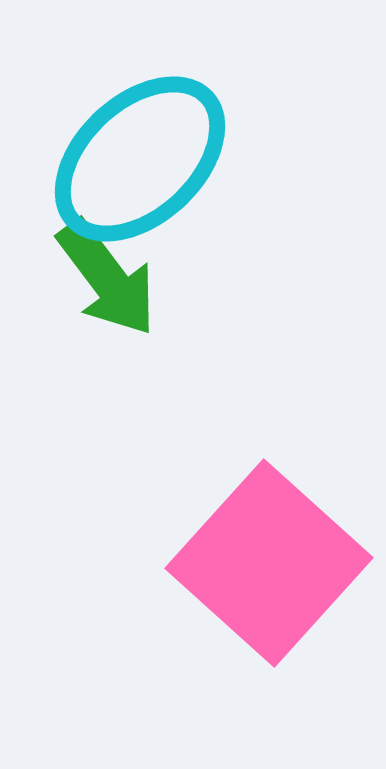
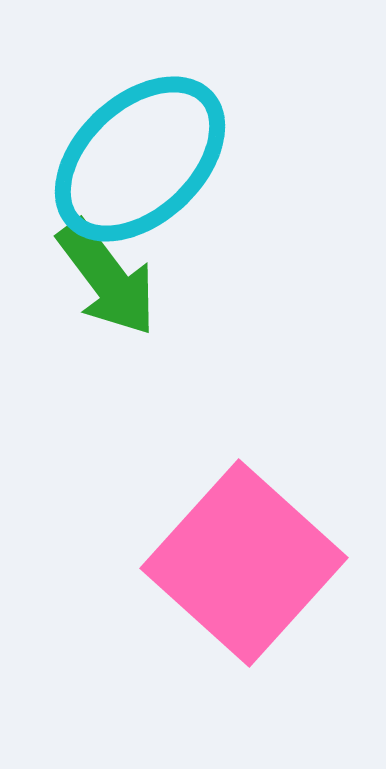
pink square: moved 25 px left
